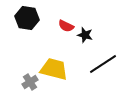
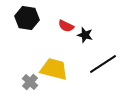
gray cross: rotated 14 degrees counterclockwise
